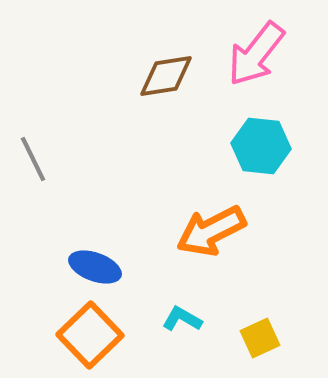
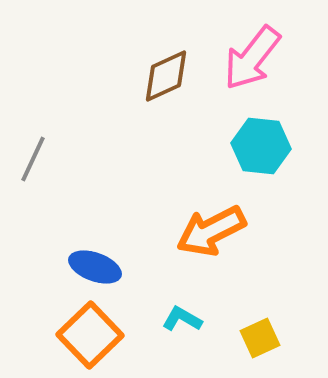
pink arrow: moved 4 px left, 4 px down
brown diamond: rotated 16 degrees counterclockwise
gray line: rotated 51 degrees clockwise
